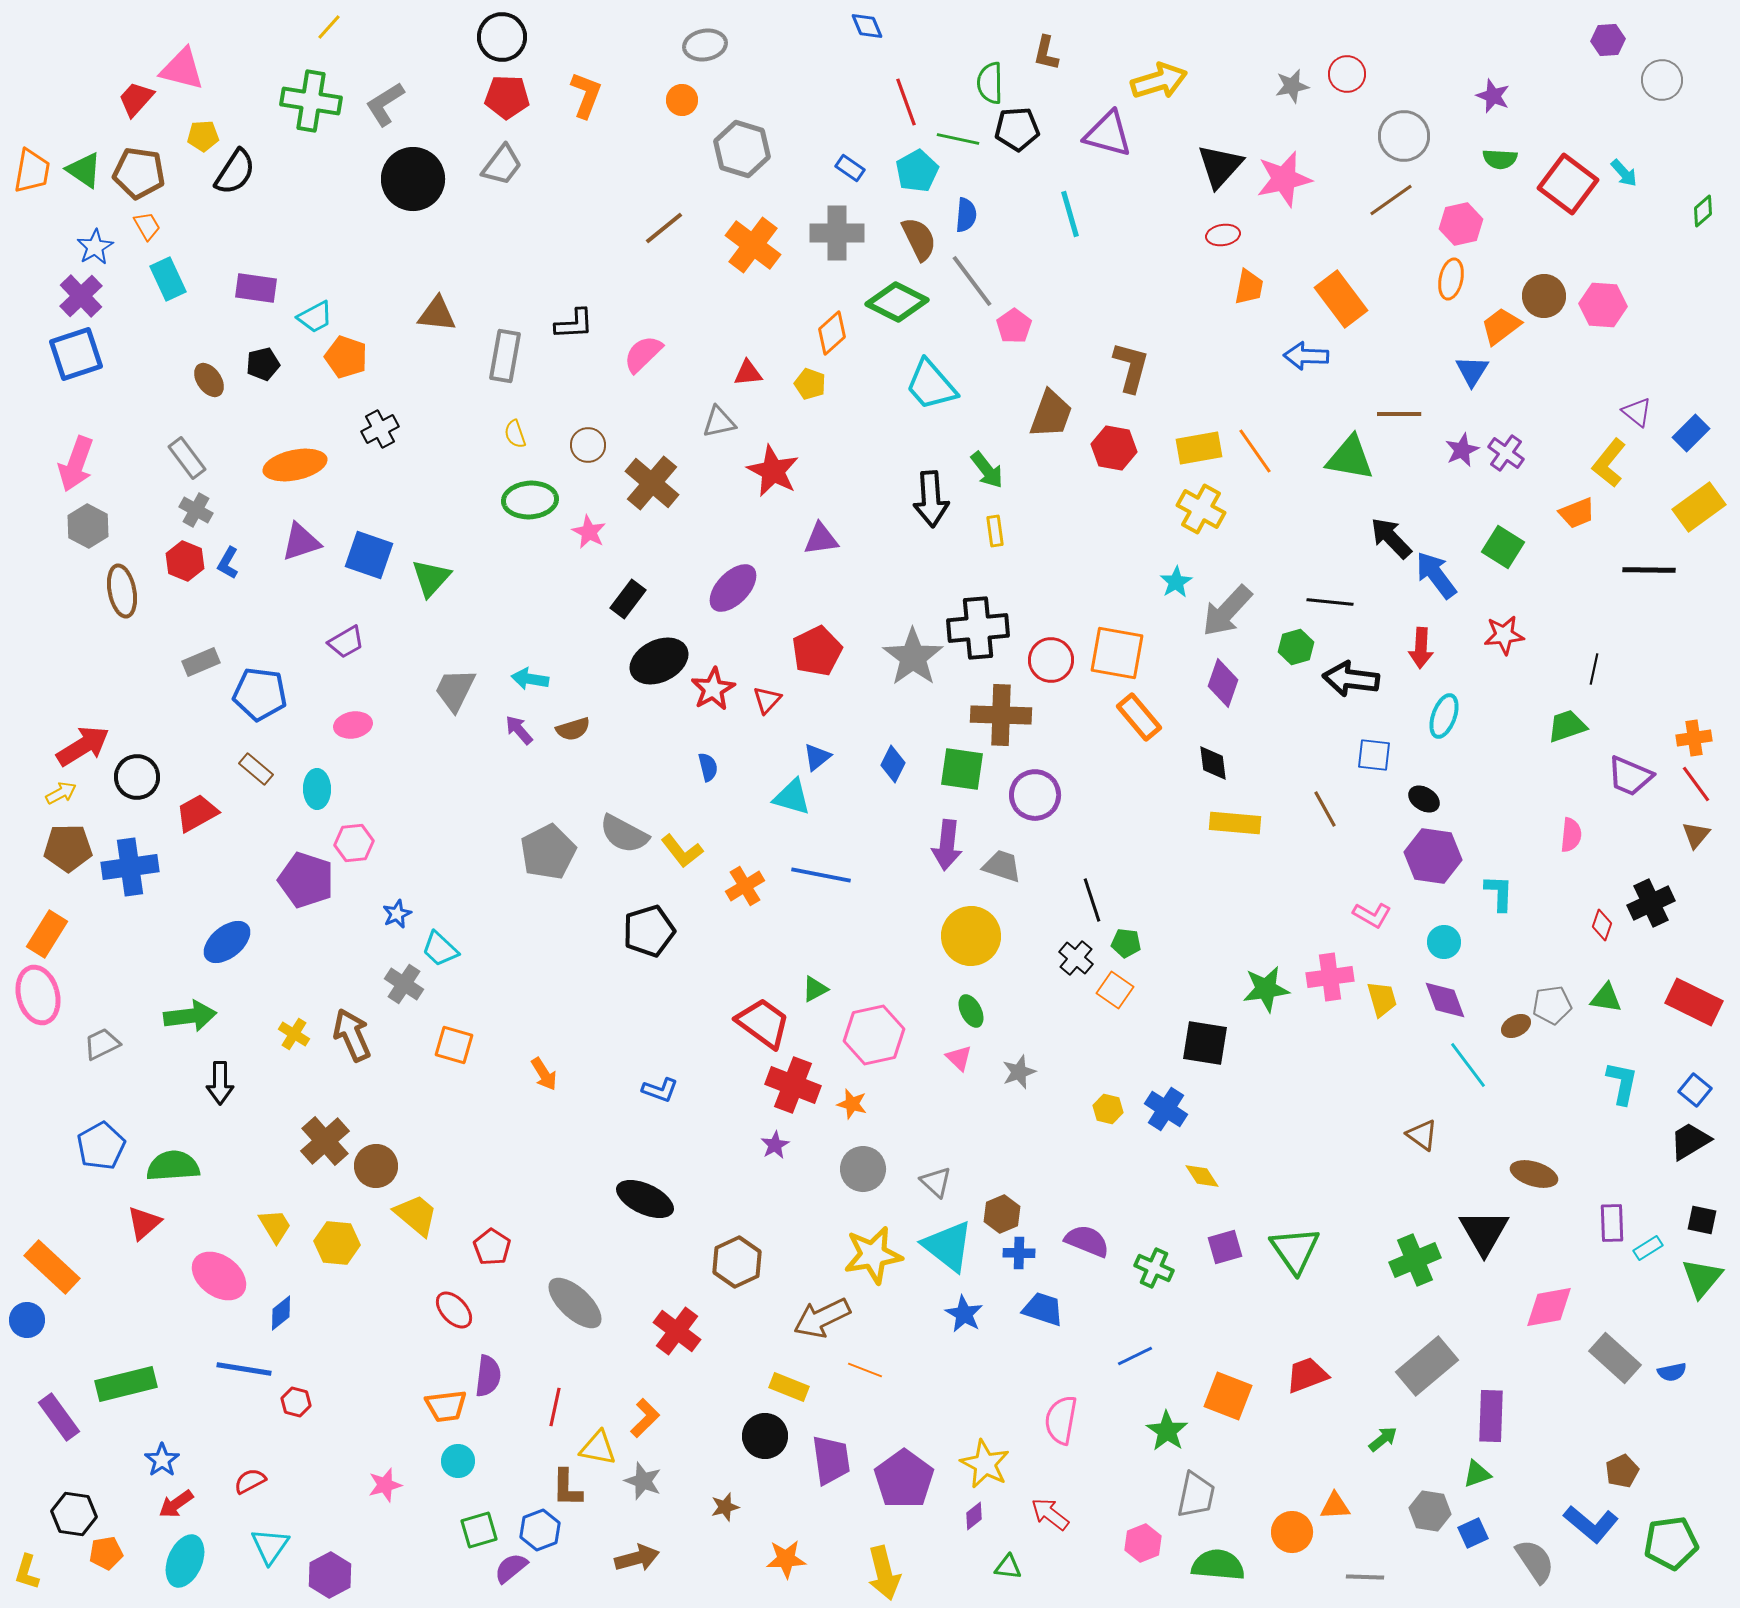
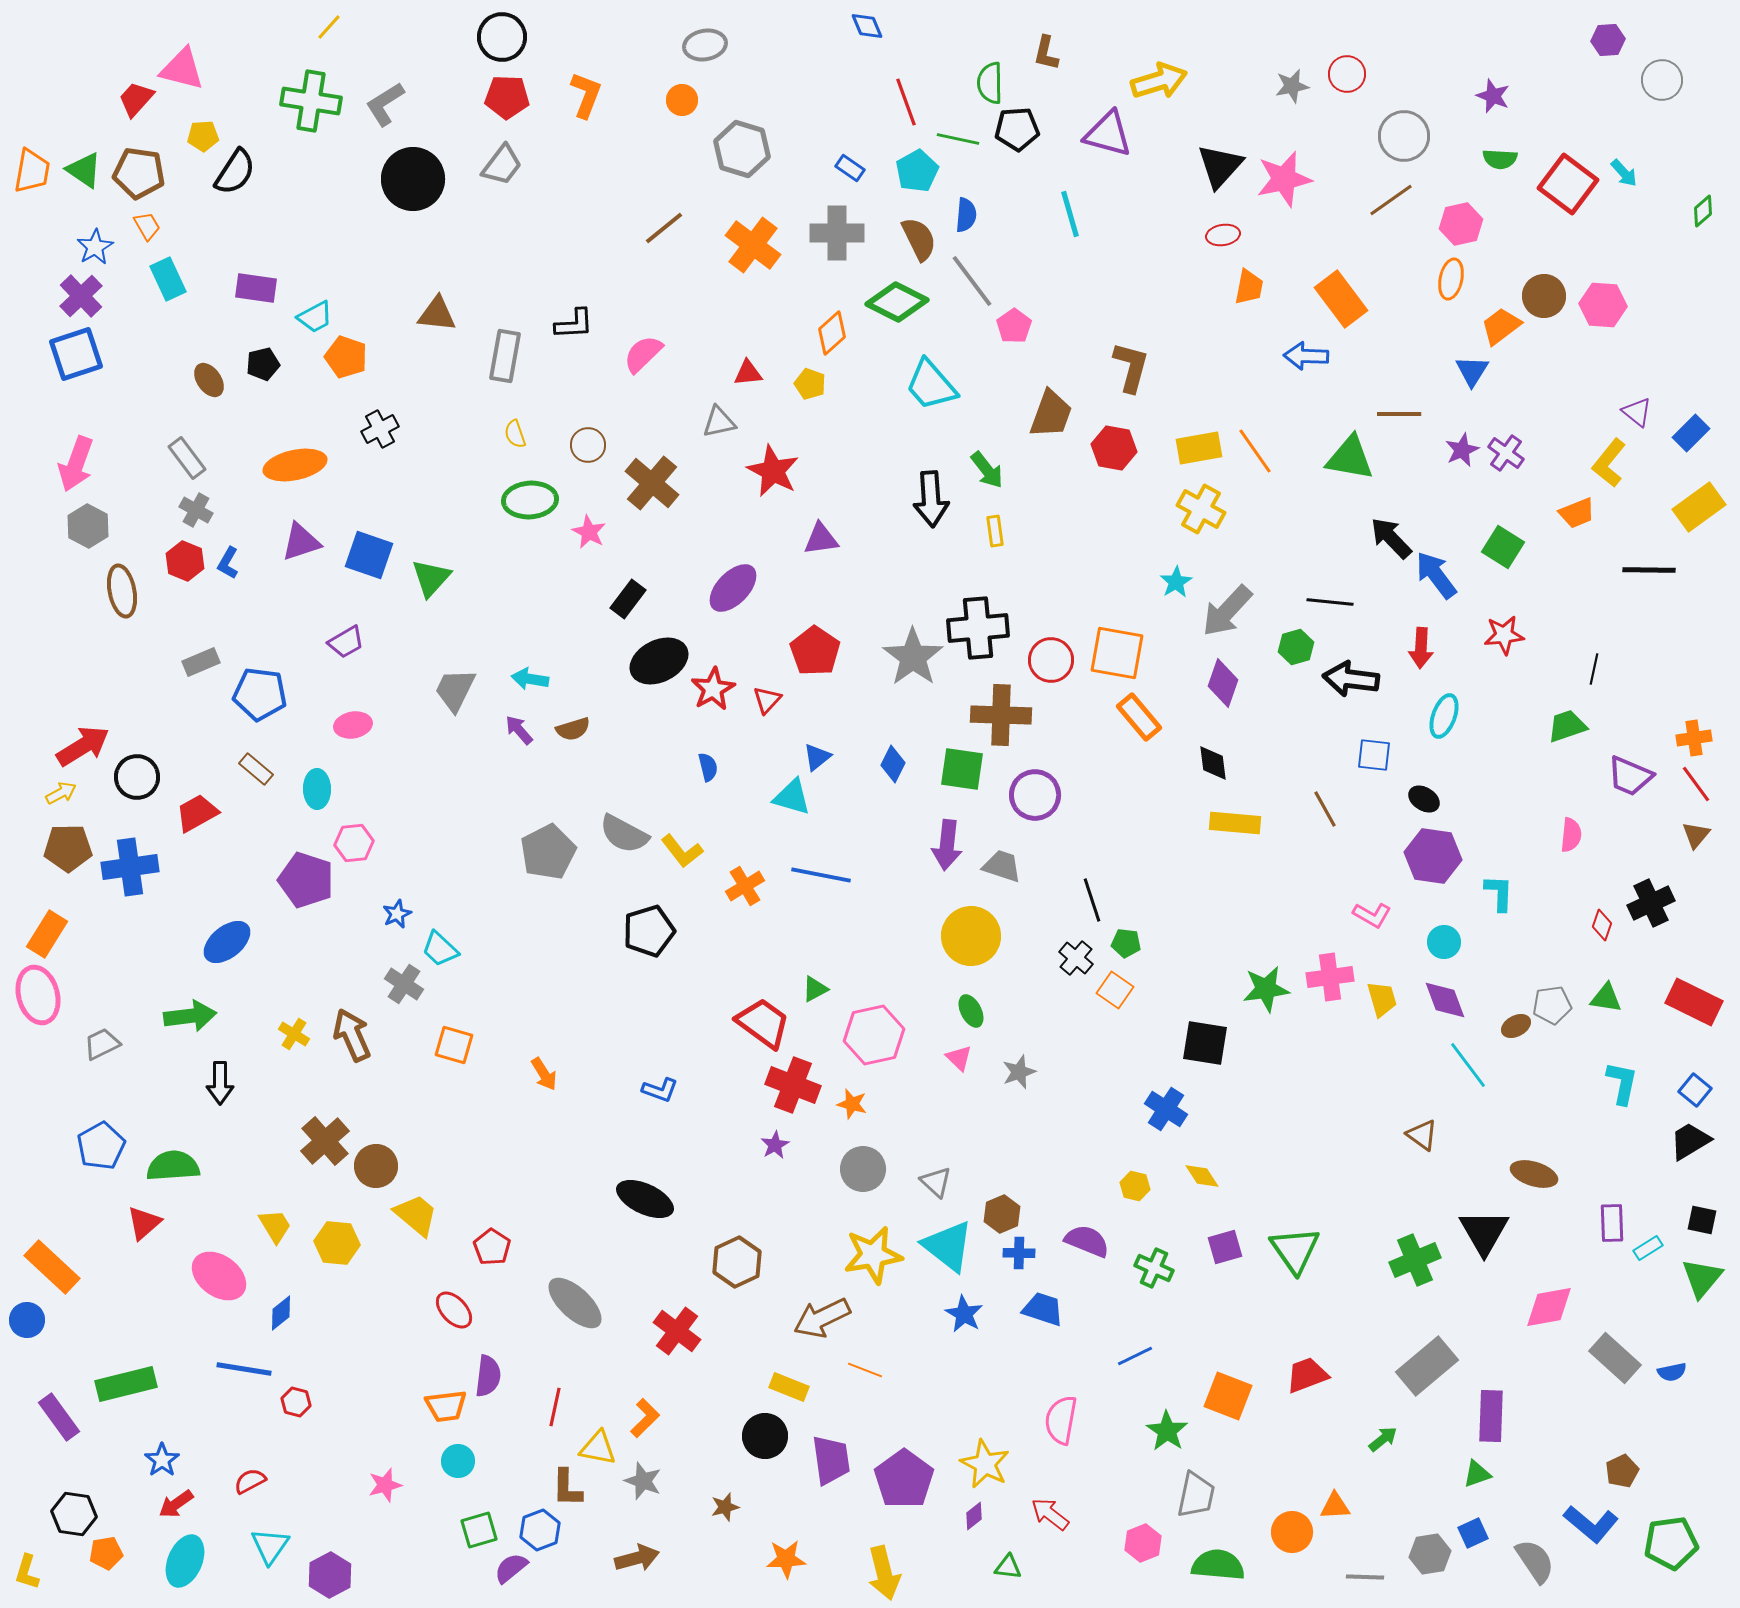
red pentagon at (817, 651): moved 2 px left; rotated 12 degrees counterclockwise
yellow hexagon at (1108, 1109): moved 27 px right, 77 px down
gray hexagon at (1430, 1511): moved 43 px down; rotated 18 degrees counterclockwise
